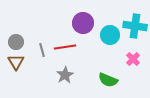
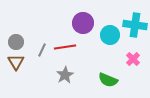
cyan cross: moved 1 px up
gray line: rotated 40 degrees clockwise
